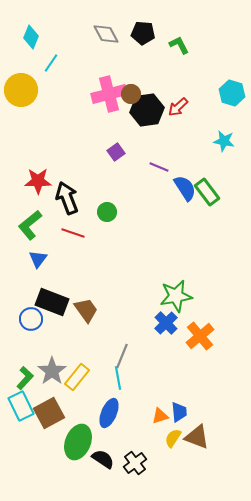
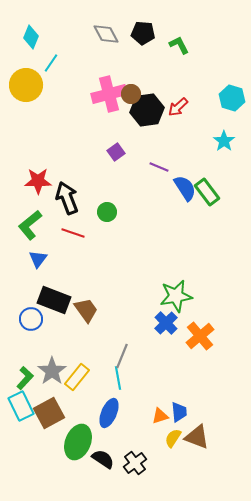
yellow circle at (21, 90): moved 5 px right, 5 px up
cyan hexagon at (232, 93): moved 5 px down
cyan star at (224, 141): rotated 25 degrees clockwise
black rectangle at (52, 302): moved 2 px right, 2 px up
